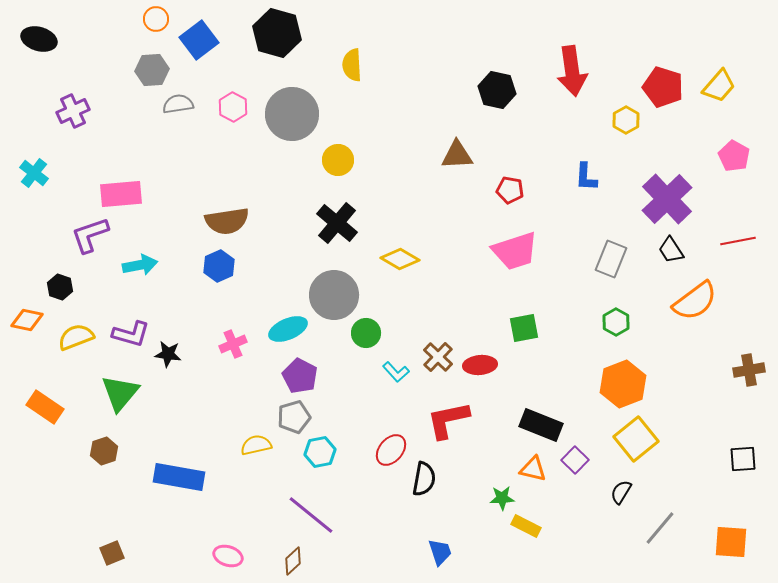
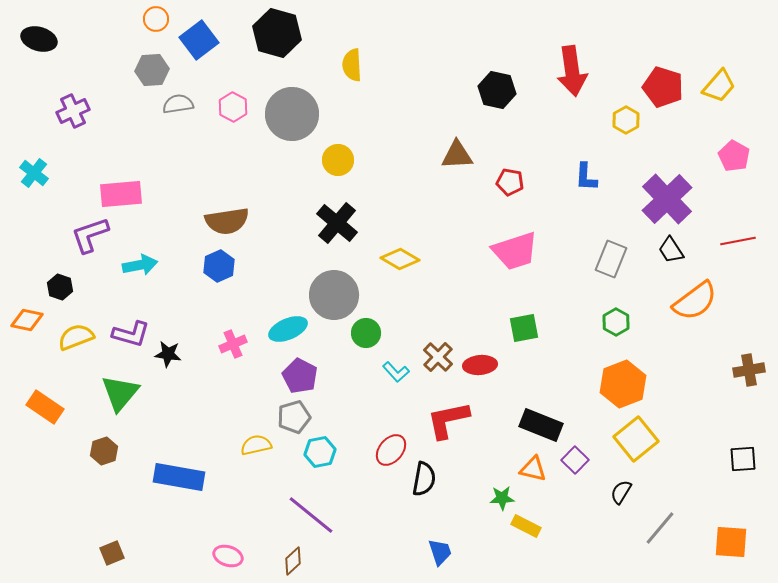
red pentagon at (510, 190): moved 8 px up
